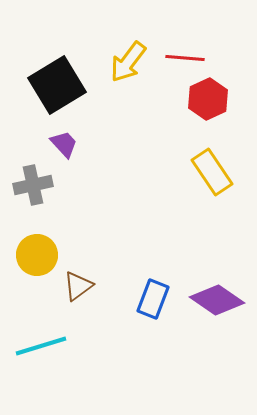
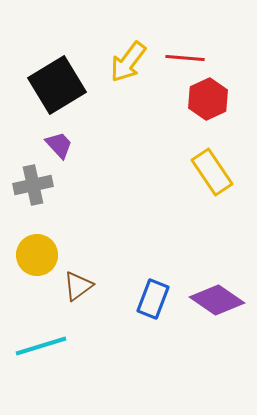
purple trapezoid: moved 5 px left, 1 px down
